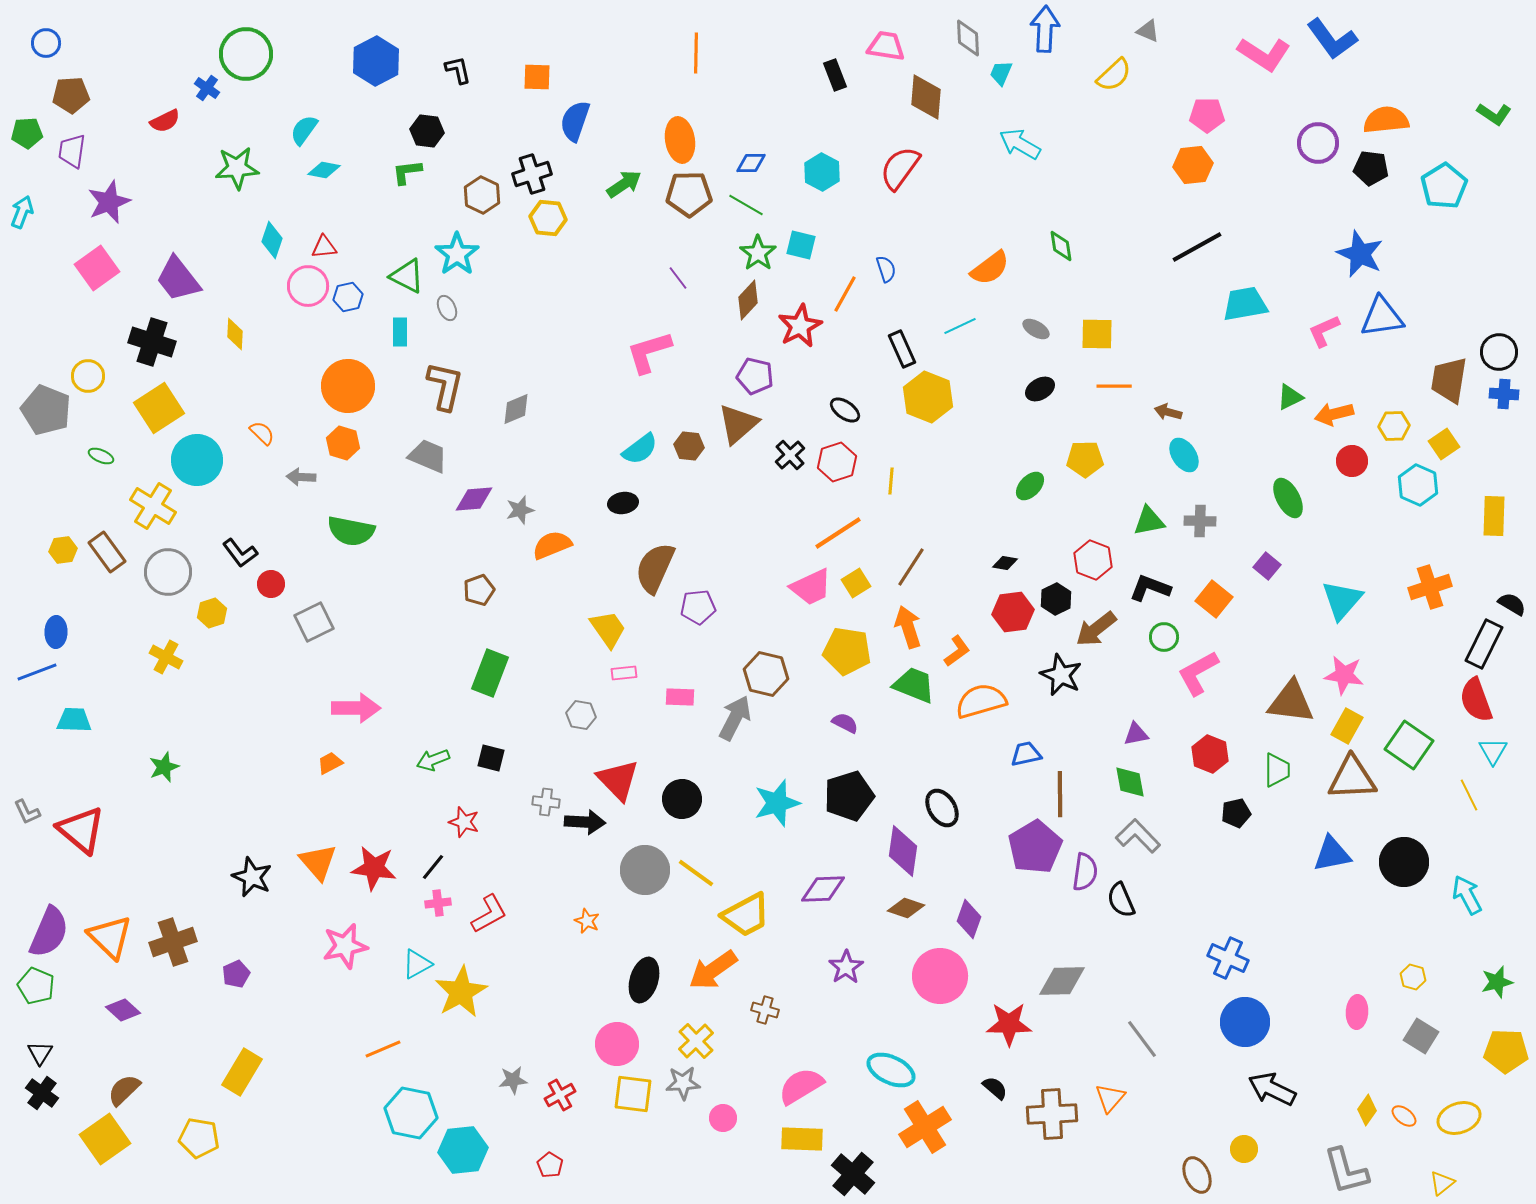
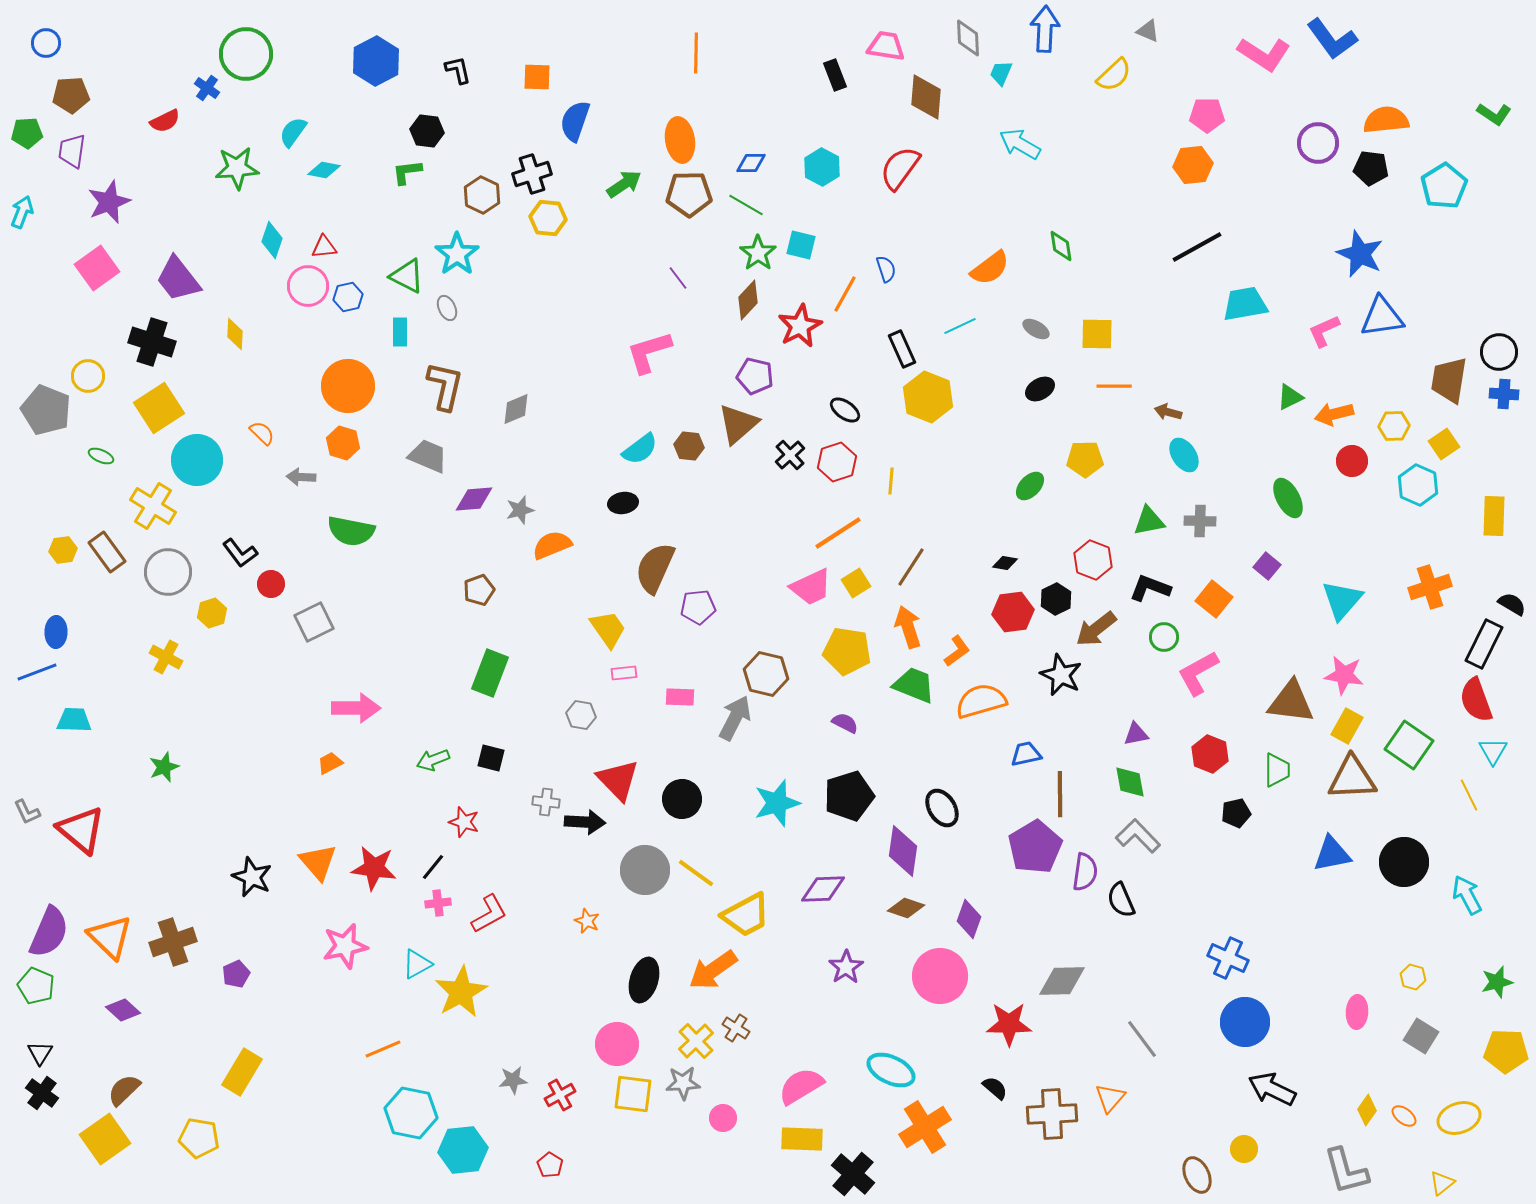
cyan semicircle at (304, 130): moved 11 px left, 2 px down
cyan hexagon at (822, 172): moved 5 px up
brown cross at (765, 1010): moved 29 px left, 18 px down; rotated 16 degrees clockwise
